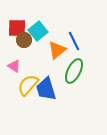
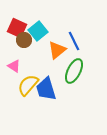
red square: rotated 24 degrees clockwise
